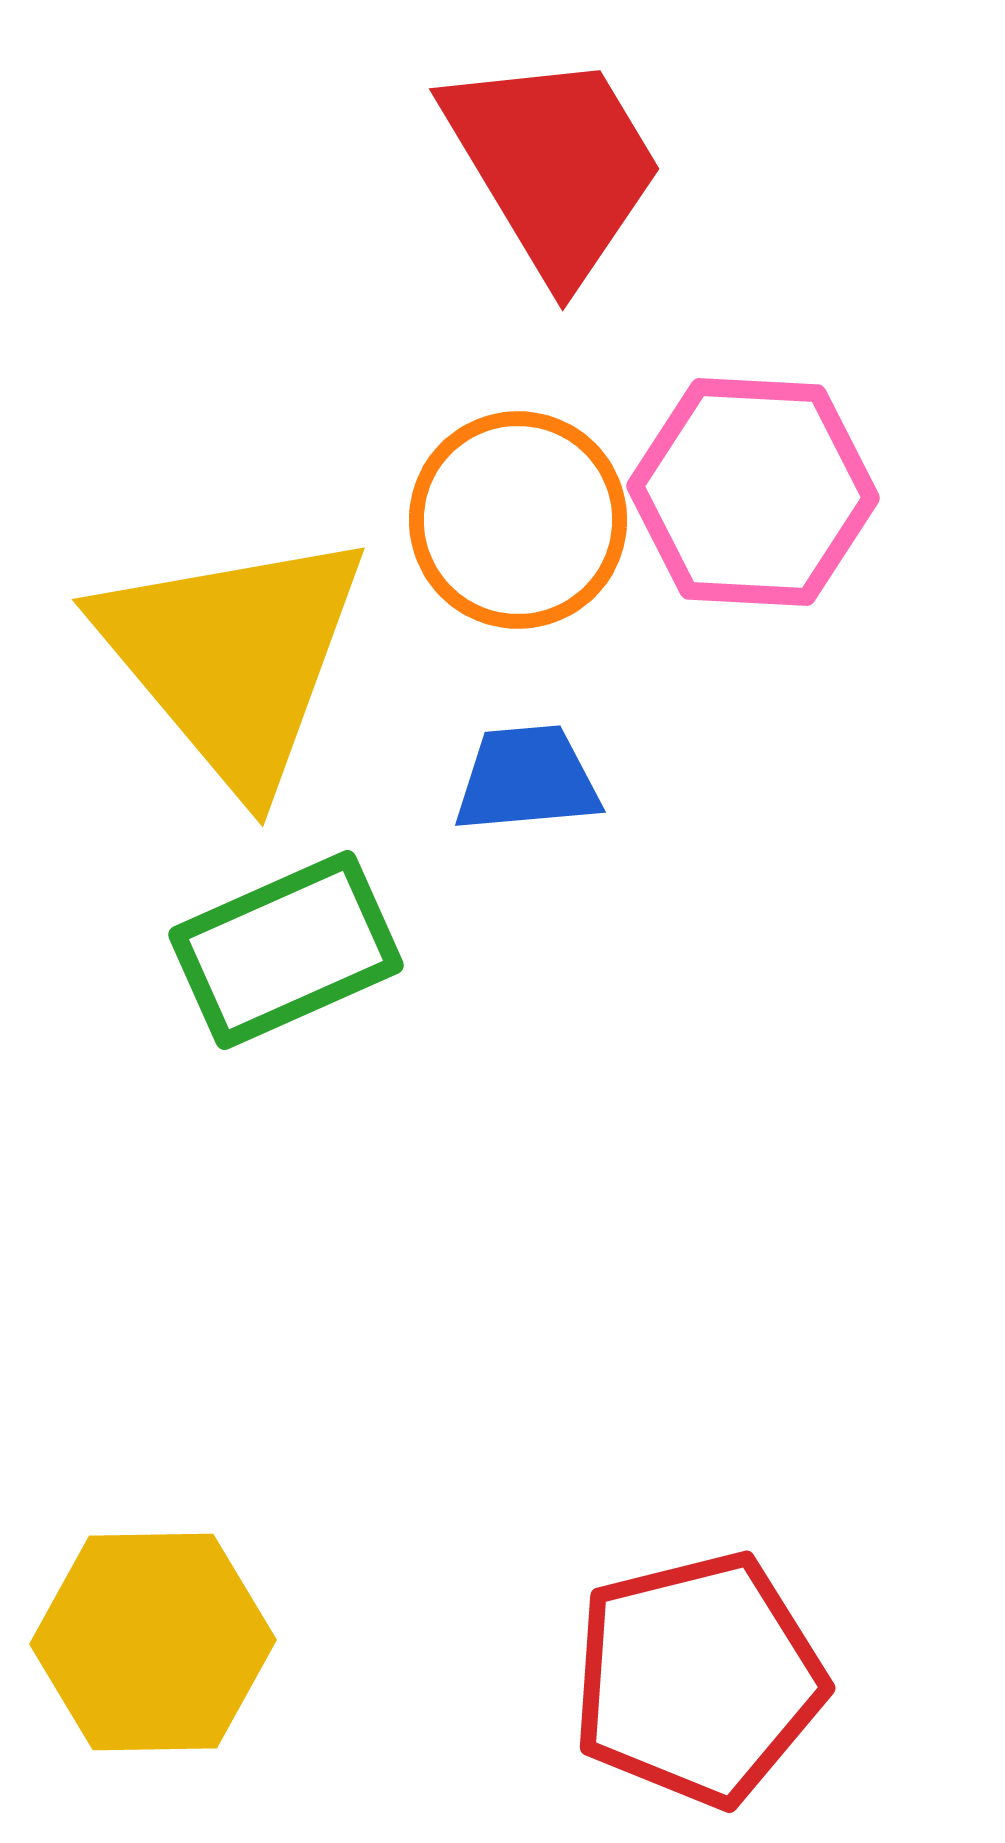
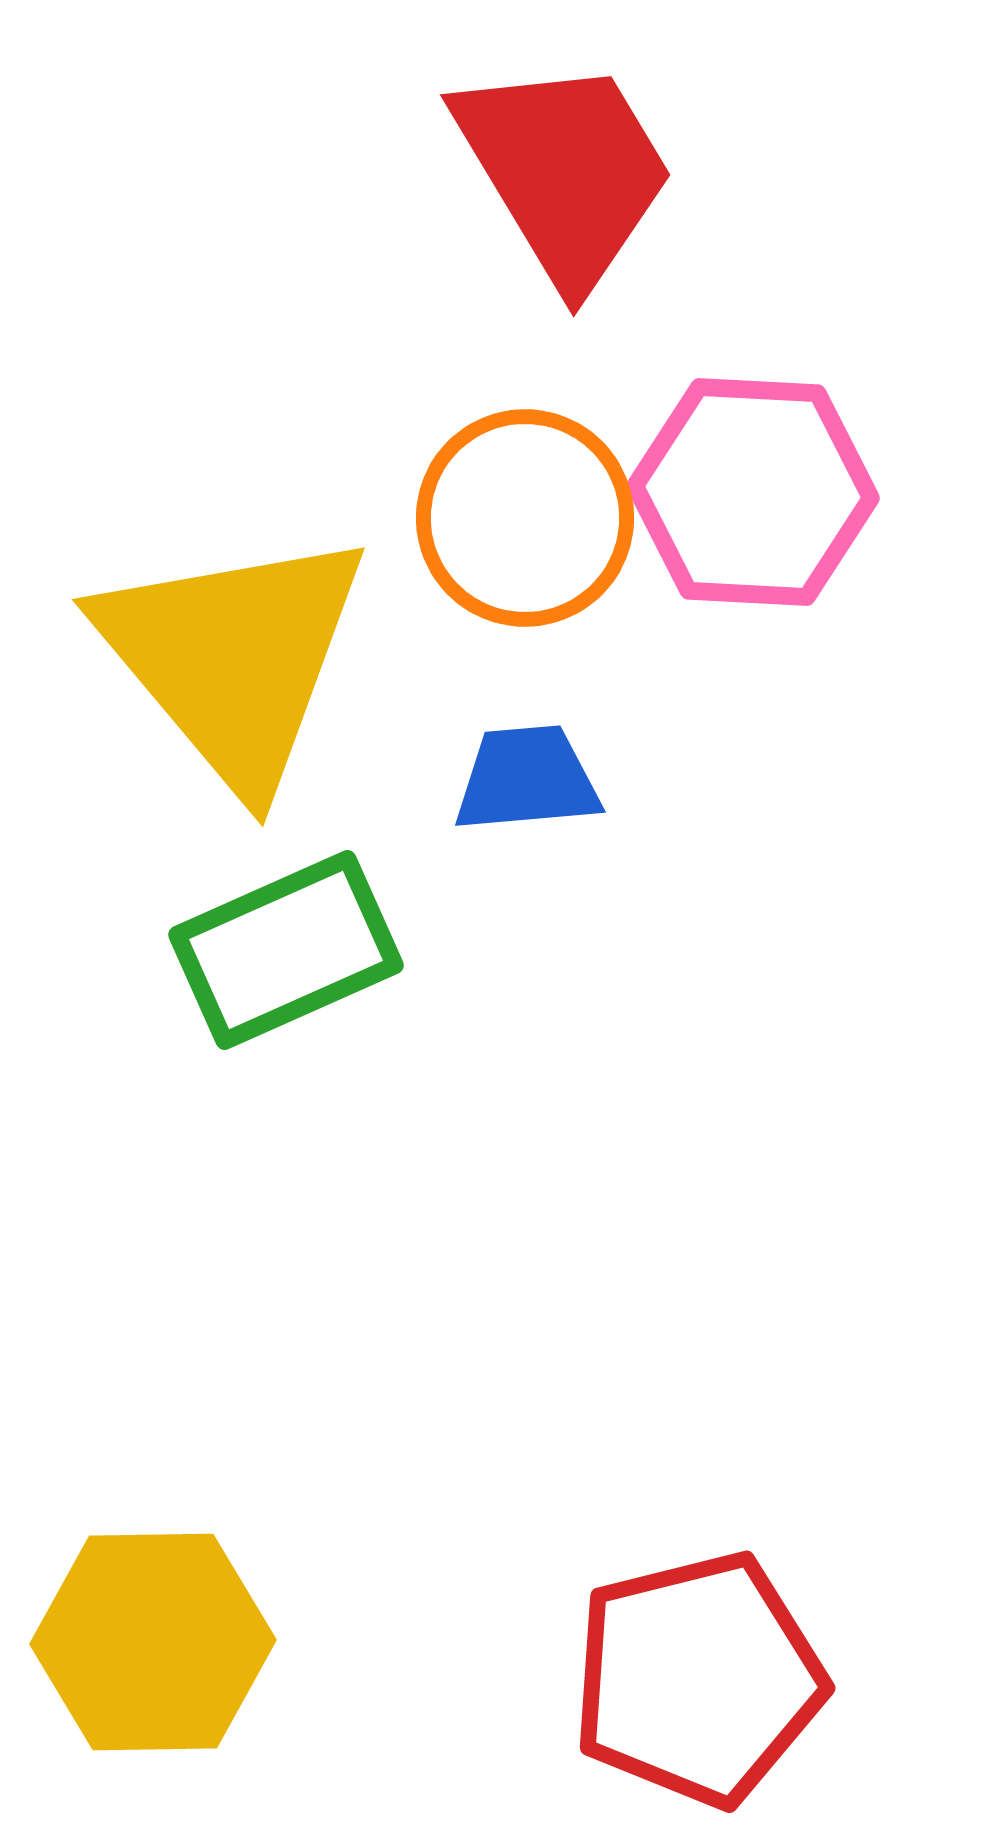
red trapezoid: moved 11 px right, 6 px down
orange circle: moved 7 px right, 2 px up
